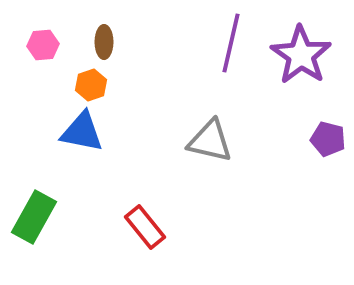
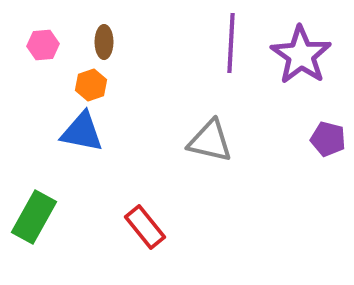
purple line: rotated 10 degrees counterclockwise
